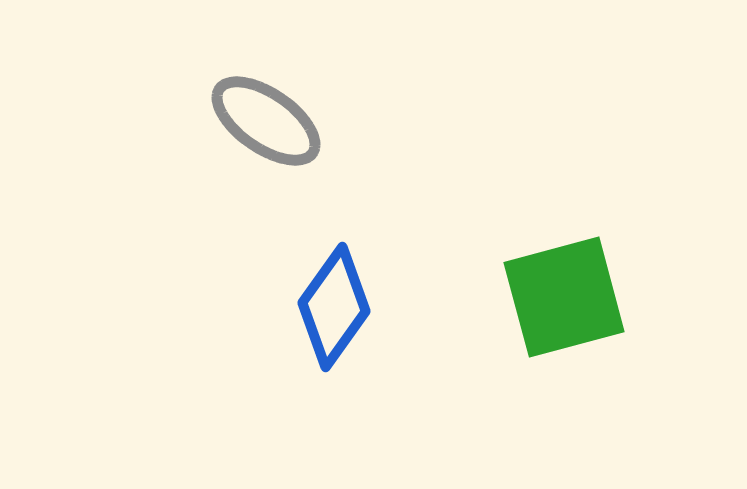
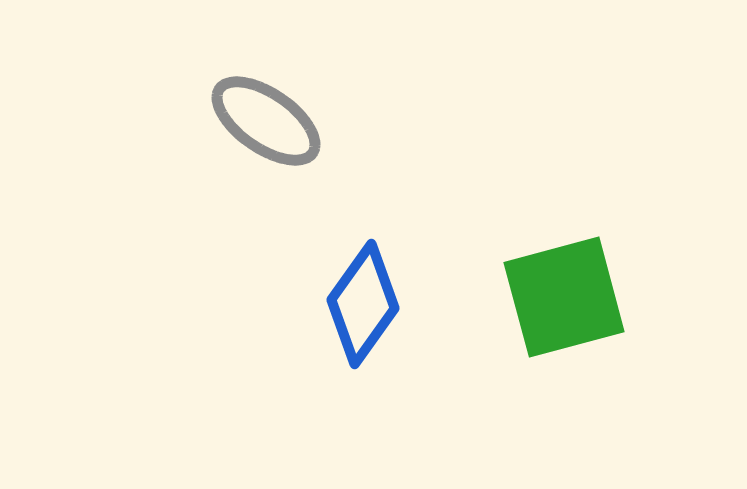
blue diamond: moved 29 px right, 3 px up
